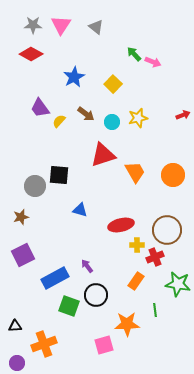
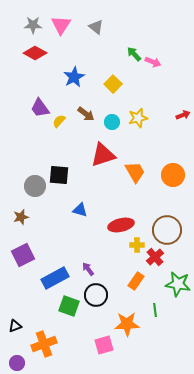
red diamond: moved 4 px right, 1 px up
red cross: rotated 18 degrees counterclockwise
purple arrow: moved 1 px right, 3 px down
black triangle: rotated 16 degrees counterclockwise
